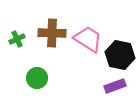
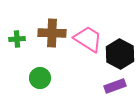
green cross: rotated 21 degrees clockwise
black hexagon: moved 1 px up; rotated 16 degrees clockwise
green circle: moved 3 px right
